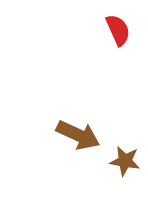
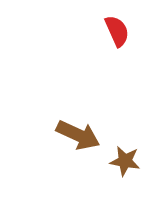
red semicircle: moved 1 px left, 1 px down
